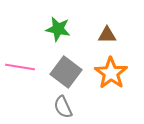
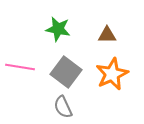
orange star: moved 1 px right, 1 px down; rotated 12 degrees clockwise
